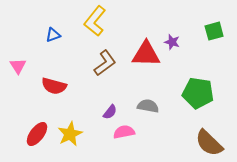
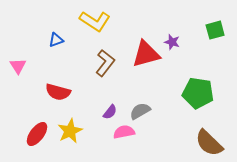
yellow L-shape: rotated 96 degrees counterclockwise
green square: moved 1 px right, 1 px up
blue triangle: moved 3 px right, 5 px down
red triangle: rotated 16 degrees counterclockwise
brown L-shape: rotated 16 degrees counterclockwise
red semicircle: moved 4 px right, 6 px down
gray semicircle: moved 8 px left, 5 px down; rotated 40 degrees counterclockwise
yellow star: moved 3 px up
